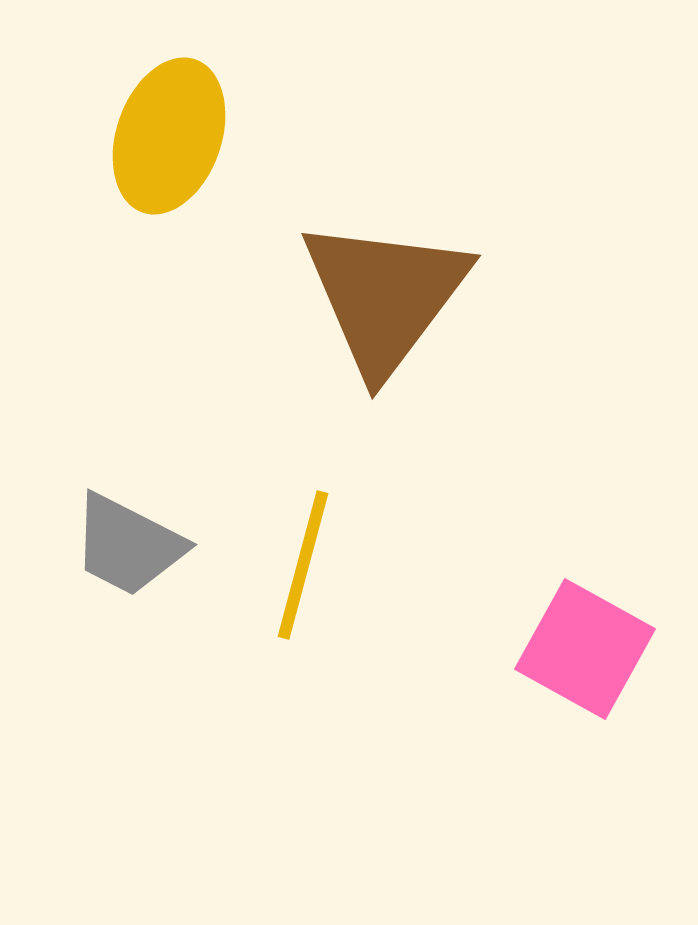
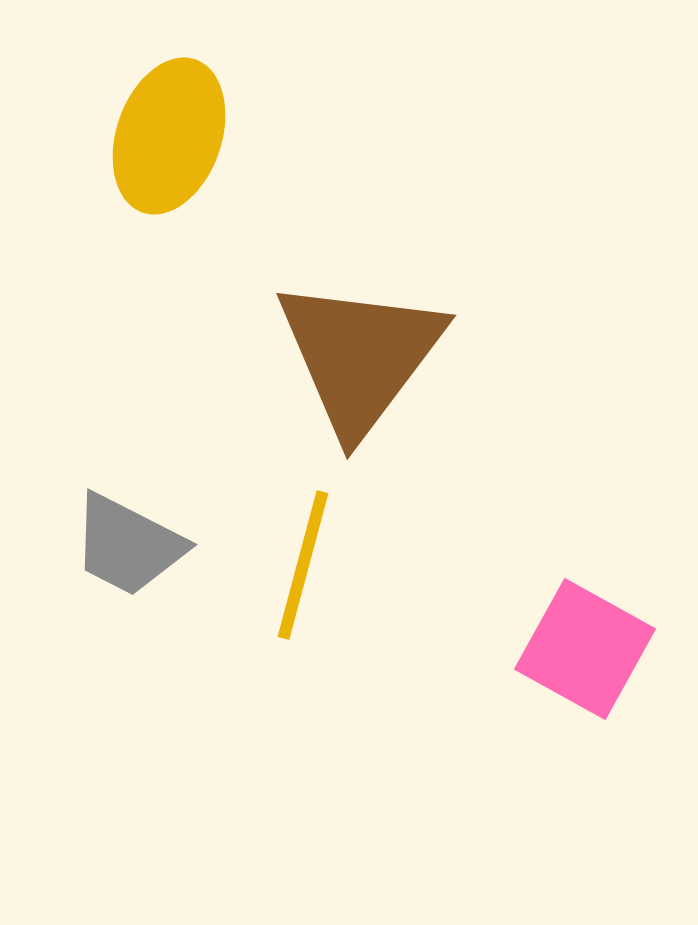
brown triangle: moved 25 px left, 60 px down
